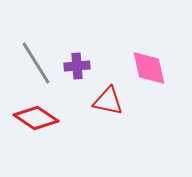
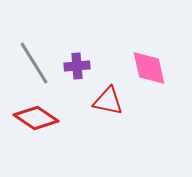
gray line: moved 2 px left
